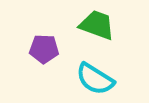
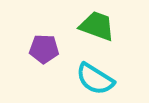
green trapezoid: moved 1 px down
